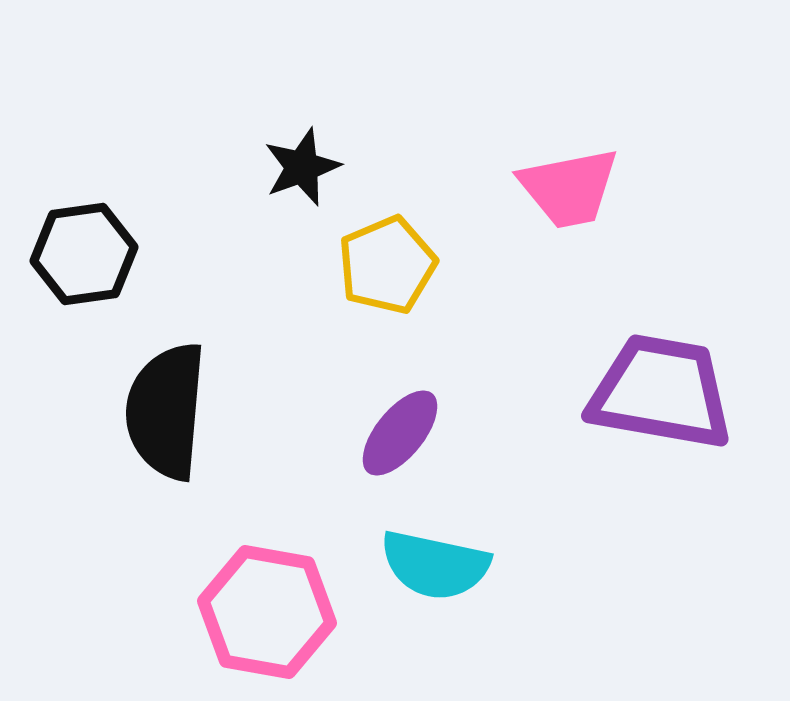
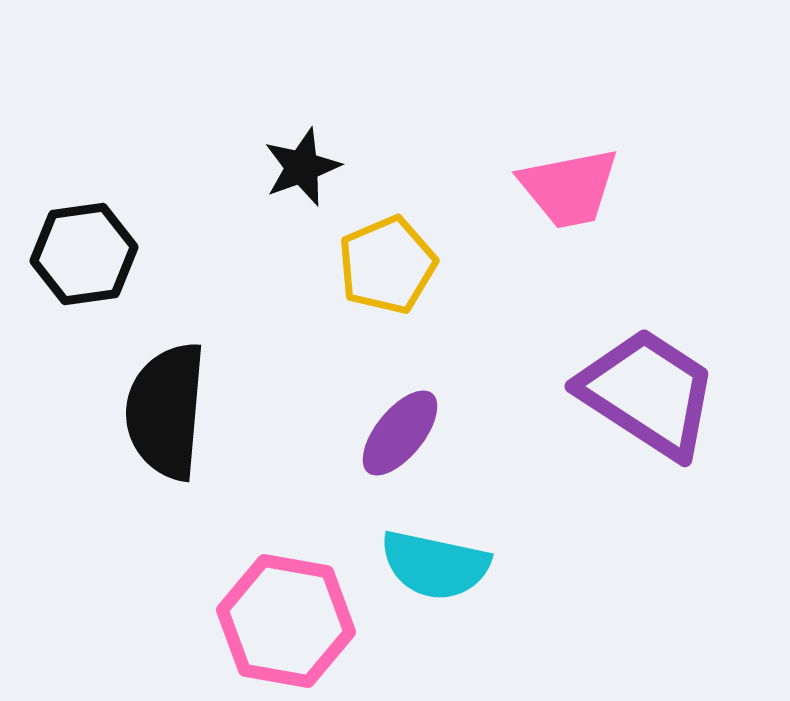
purple trapezoid: moved 13 px left, 1 px down; rotated 23 degrees clockwise
pink hexagon: moved 19 px right, 9 px down
